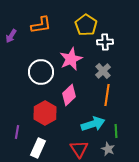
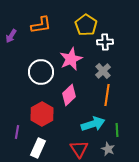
red hexagon: moved 3 px left, 1 px down
green line: moved 1 px right, 1 px up
